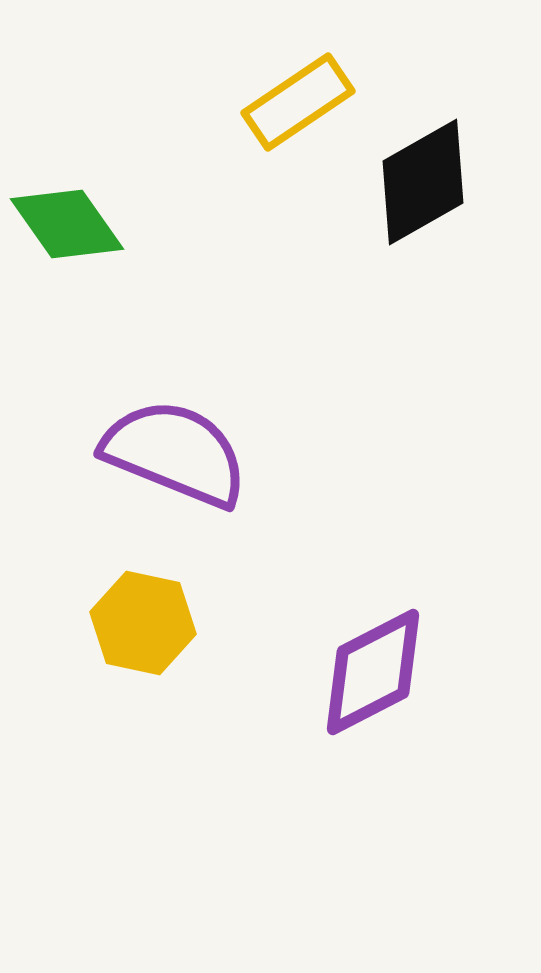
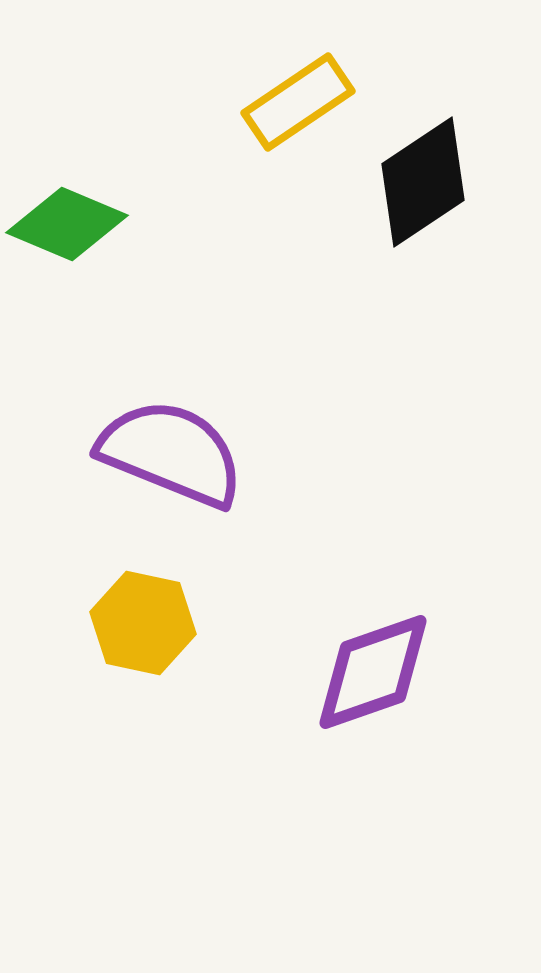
black diamond: rotated 4 degrees counterclockwise
green diamond: rotated 32 degrees counterclockwise
purple semicircle: moved 4 px left
purple diamond: rotated 8 degrees clockwise
